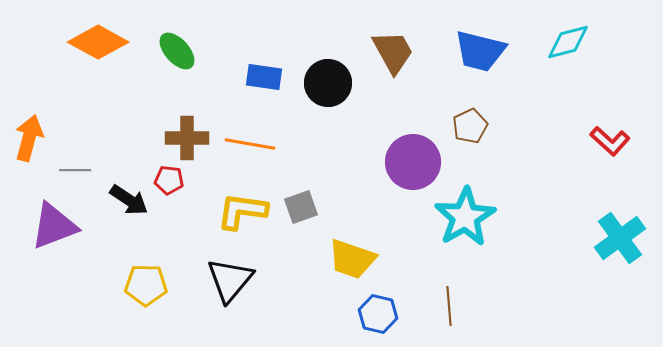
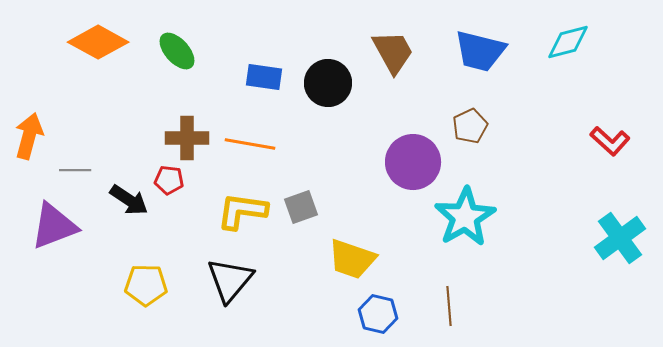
orange arrow: moved 2 px up
